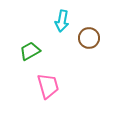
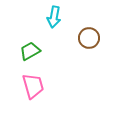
cyan arrow: moved 8 px left, 4 px up
pink trapezoid: moved 15 px left
